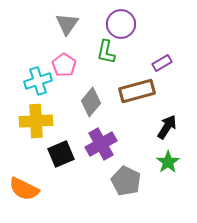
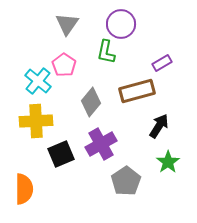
cyan cross: rotated 32 degrees counterclockwise
black arrow: moved 8 px left, 1 px up
gray pentagon: rotated 12 degrees clockwise
orange semicircle: rotated 116 degrees counterclockwise
